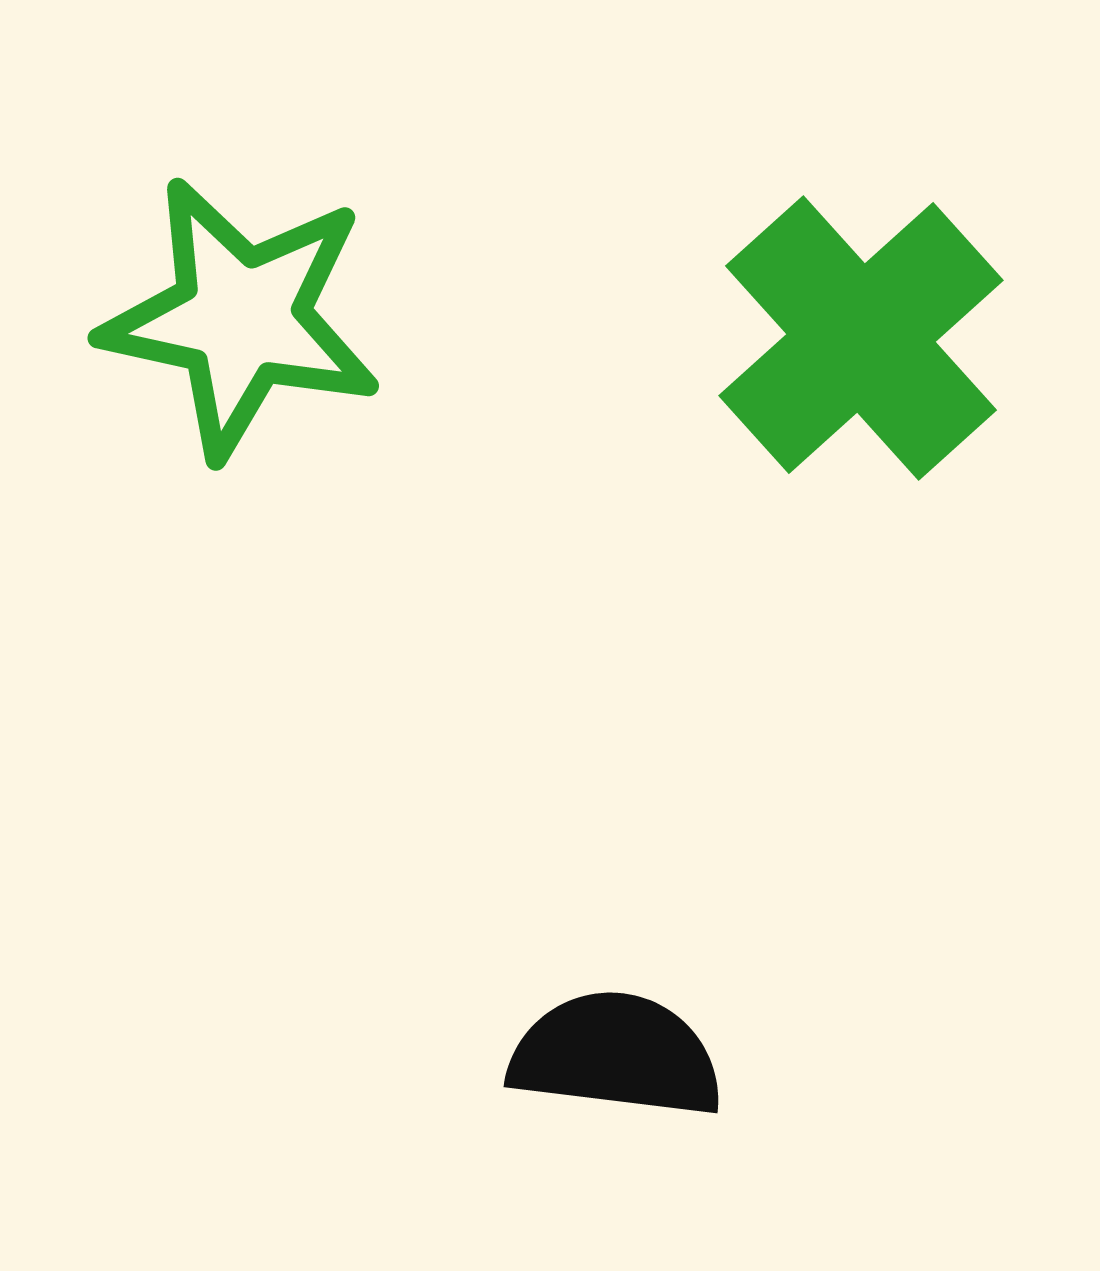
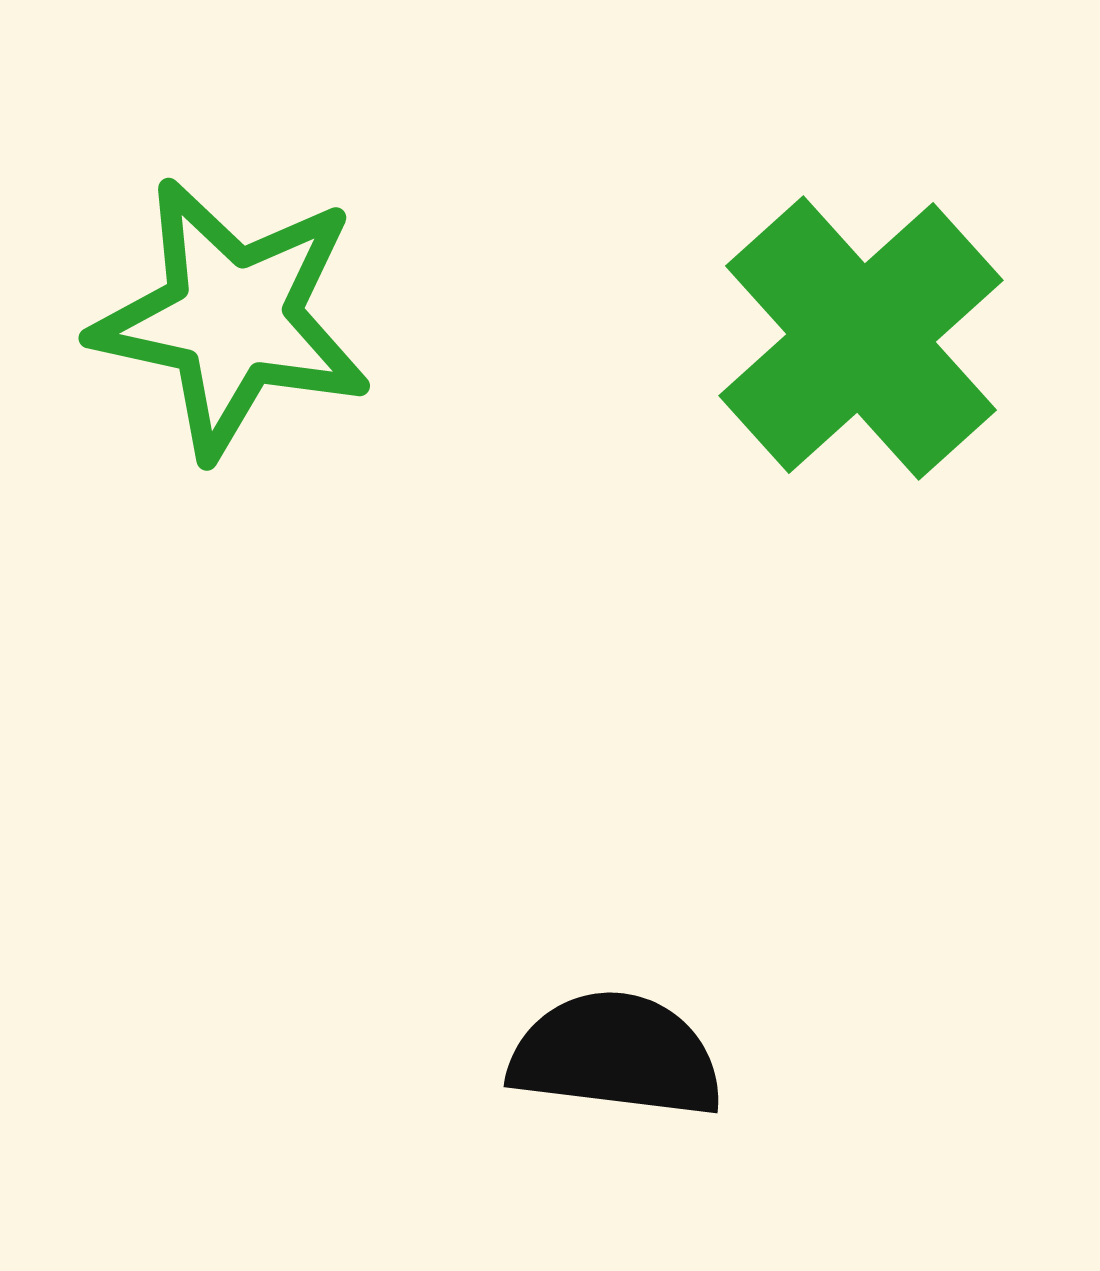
green star: moved 9 px left
